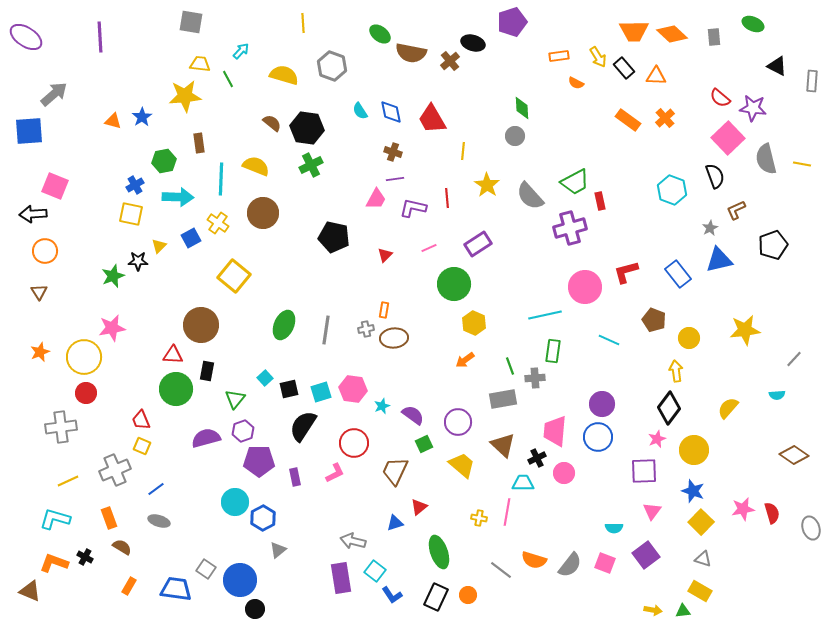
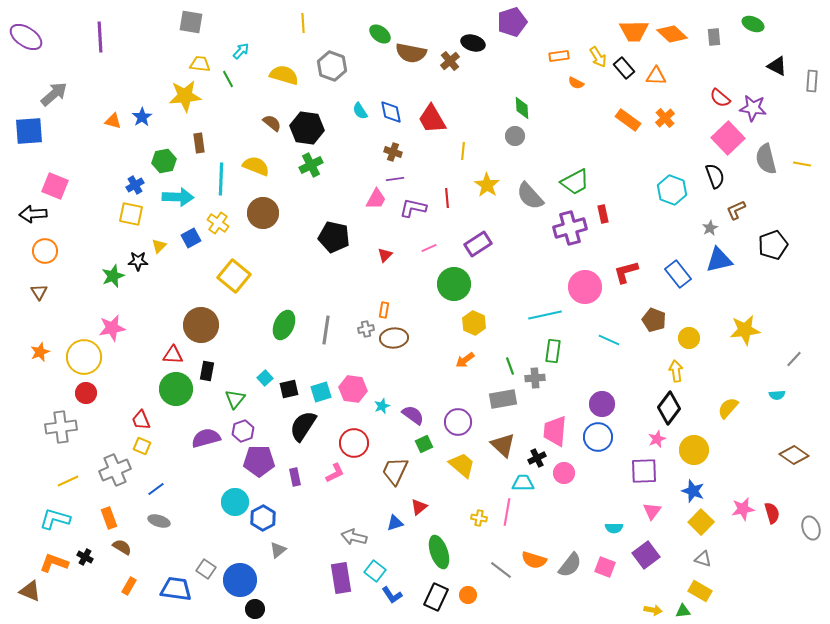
red rectangle at (600, 201): moved 3 px right, 13 px down
gray arrow at (353, 541): moved 1 px right, 4 px up
pink square at (605, 563): moved 4 px down
